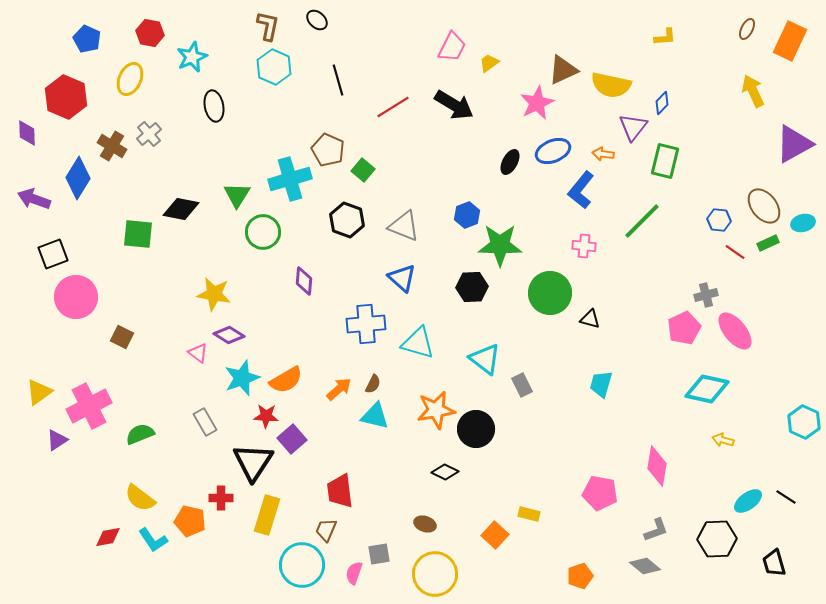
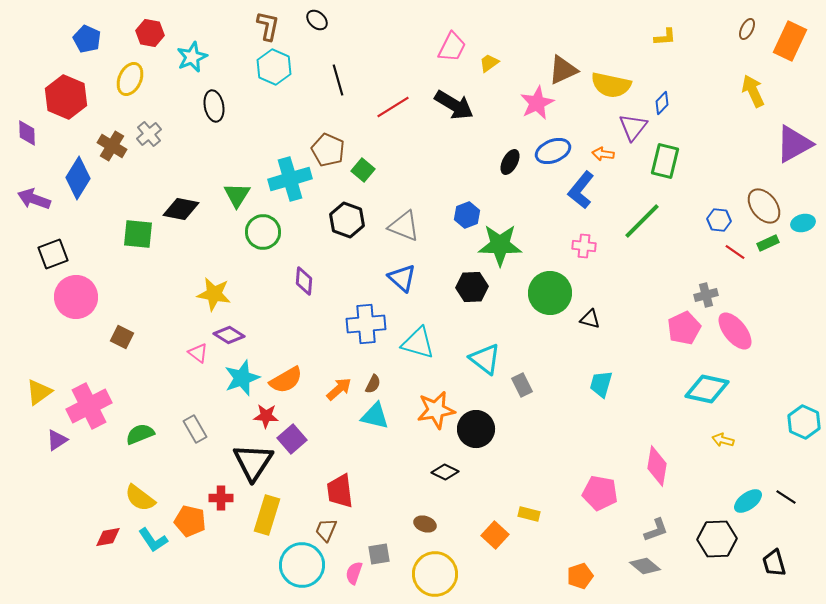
gray rectangle at (205, 422): moved 10 px left, 7 px down
